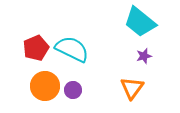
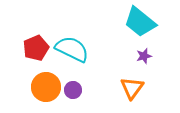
orange circle: moved 1 px right, 1 px down
